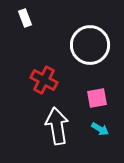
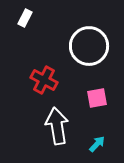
white rectangle: rotated 48 degrees clockwise
white circle: moved 1 px left, 1 px down
cyan arrow: moved 3 px left, 15 px down; rotated 78 degrees counterclockwise
